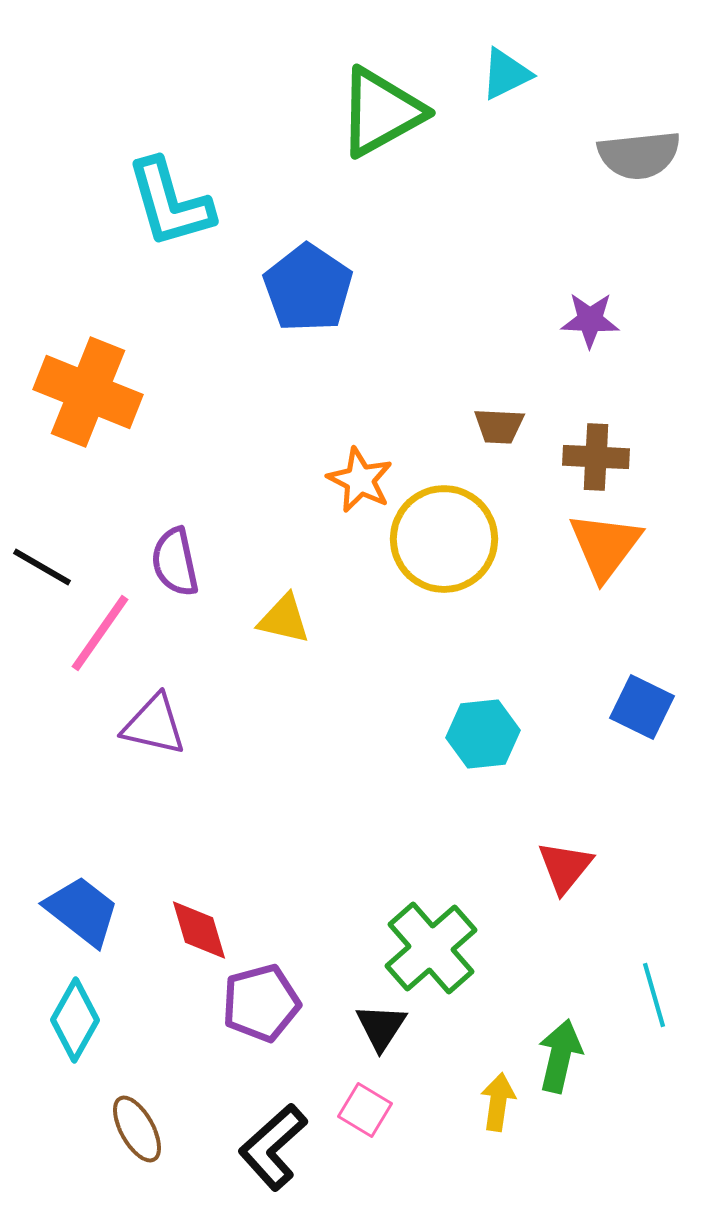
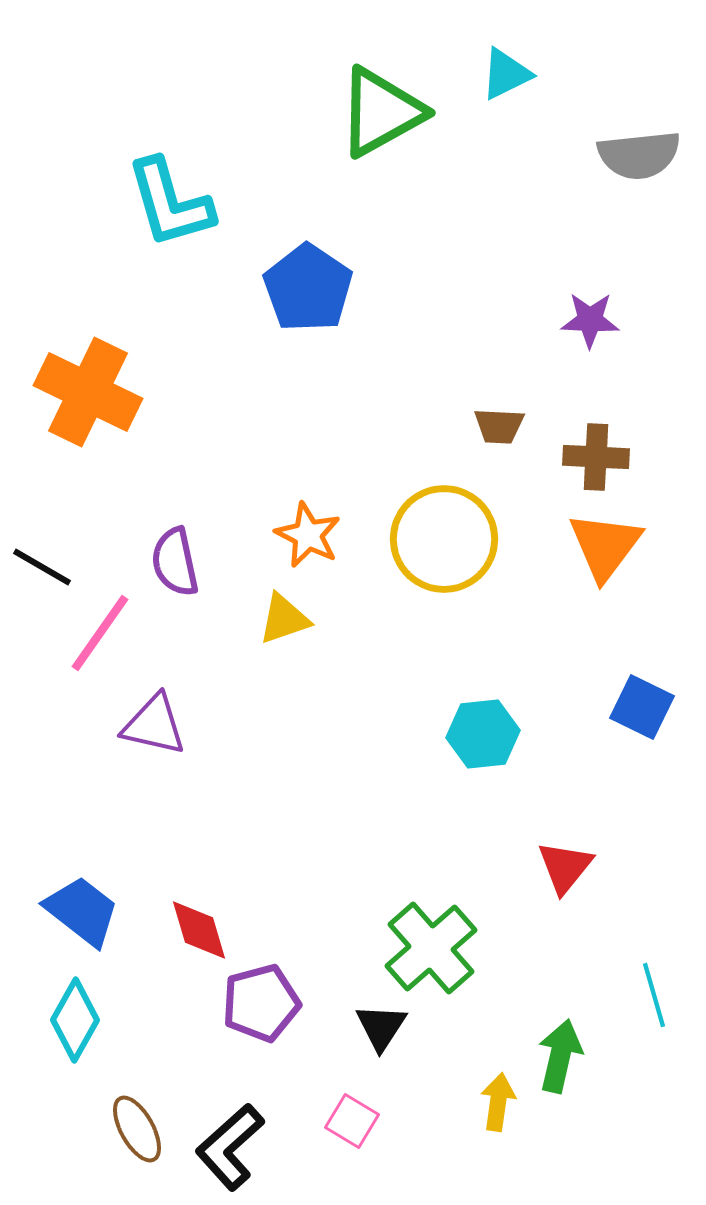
orange cross: rotated 4 degrees clockwise
orange star: moved 52 px left, 55 px down
yellow triangle: rotated 32 degrees counterclockwise
pink square: moved 13 px left, 11 px down
black L-shape: moved 43 px left
